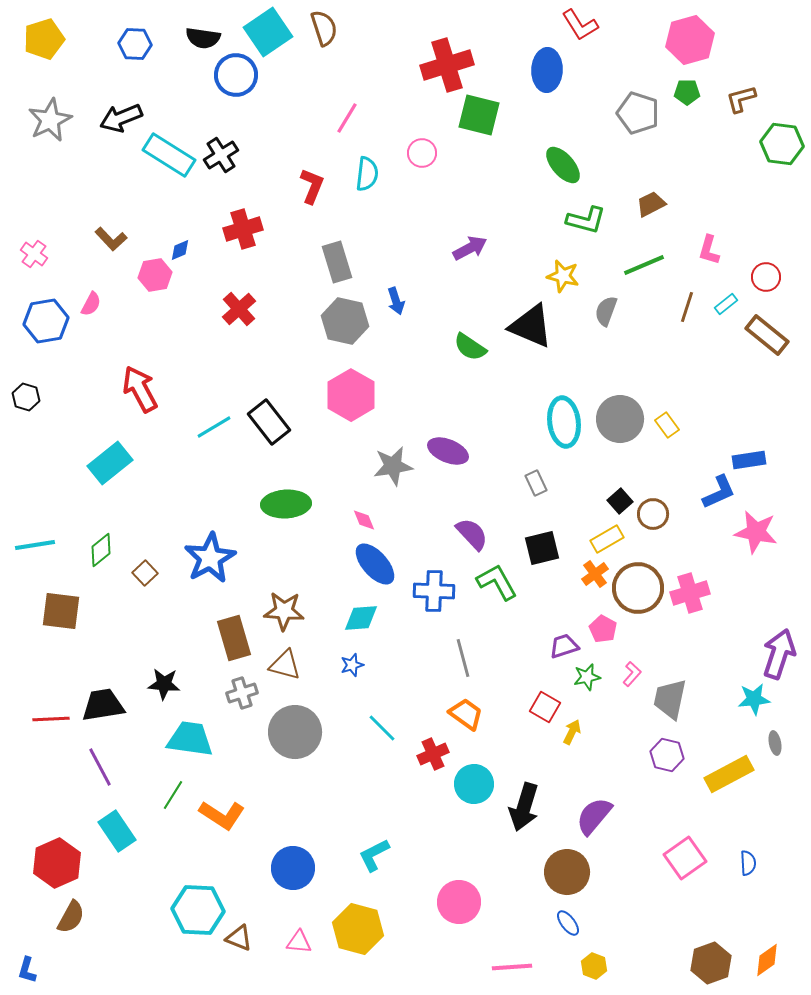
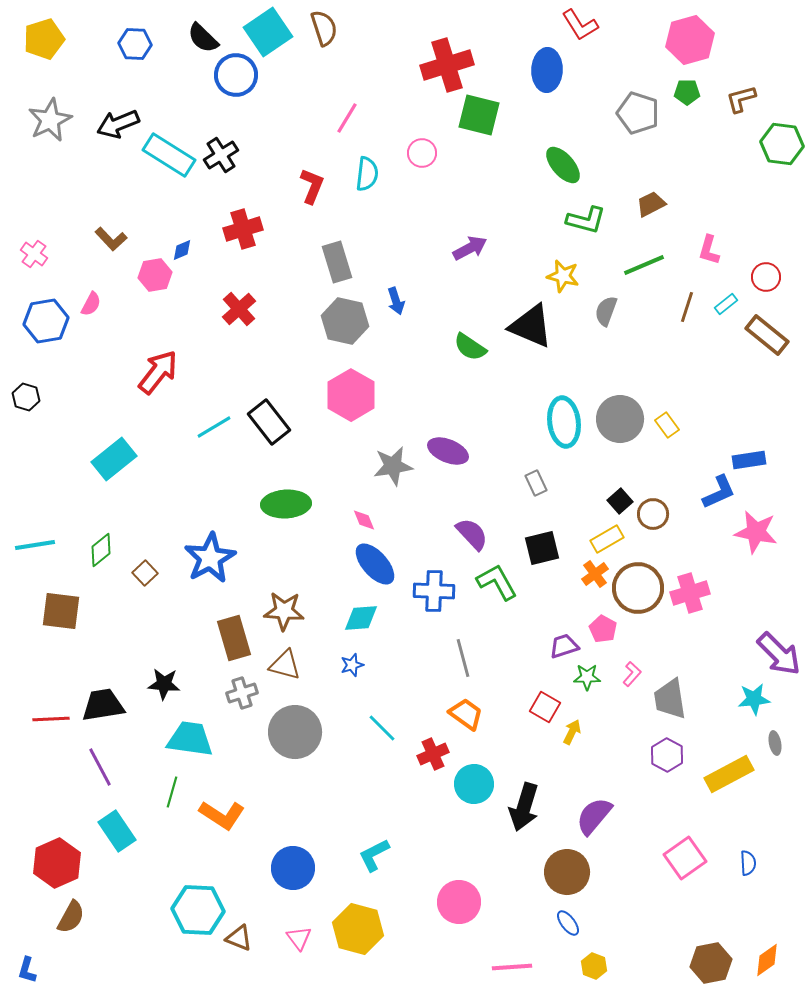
black semicircle at (203, 38): rotated 36 degrees clockwise
black arrow at (121, 118): moved 3 px left, 6 px down
blue diamond at (180, 250): moved 2 px right
red arrow at (140, 389): moved 18 px right, 17 px up; rotated 66 degrees clockwise
cyan rectangle at (110, 463): moved 4 px right, 4 px up
purple arrow at (779, 654): rotated 117 degrees clockwise
green star at (587, 677): rotated 12 degrees clockwise
gray trapezoid at (670, 699): rotated 21 degrees counterclockwise
purple hexagon at (667, 755): rotated 16 degrees clockwise
green line at (173, 795): moved 1 px left, 3 px up; rotated 16 degrees counterclockwise
pink triangle at (299, 942): moved 4 px up; rotated 48 degrees clockwise
brown hexagon at (711, 963): rotated 9 degrees clockwise
